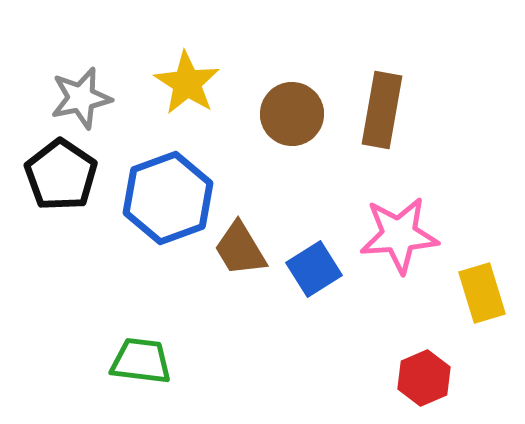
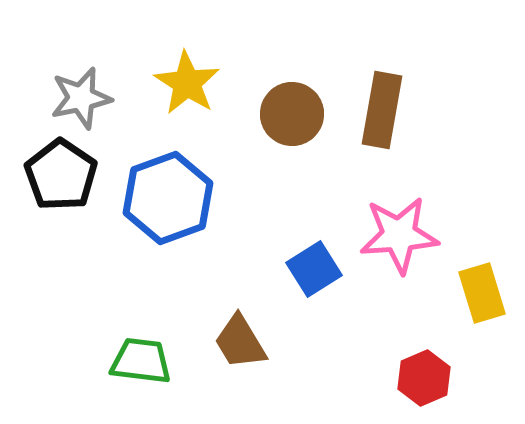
brown trapezoid: moved 93 px down
